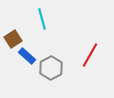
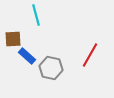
cyan line: moved 6 px left, 4 px up
brown square: rotated 30 degrees clockwise
gray hexagon: rotated 20 degrees counterclockwise
